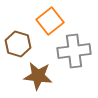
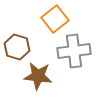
orange square: moved 5 px right, 2 px up
brown hexagon: moved 1 px left, 3 px down
